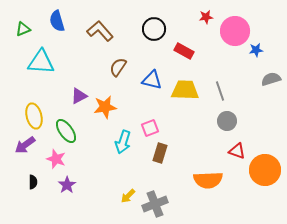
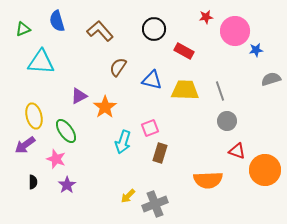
orange star: rotated 25 degrees counterclockwise
